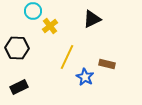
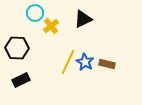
cyan circle: moved 2 px right, 2 px down
black triangle: moved 9 px left
yellow cross: moved 1 px right
yellow line: moved 1 px right, 5 px down
blue star: moved 15 px up
black rectangle: moved 2 px right, 7 px up
